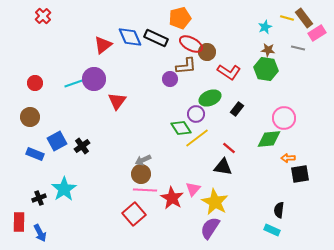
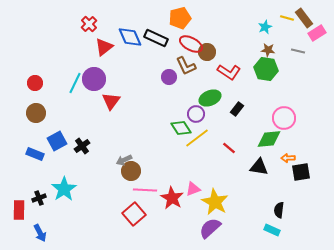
red cross at (43, 16): moved 46 px right, 8 px down
red triangle at (103, 45): moved 1 px right, 2 px down
gray line at (298, 48): moved 3 px down
brown L-shape at (186, 66): rotated 70 degrees clockwise
purple circle at (170, 79): moved 1 px left, 2 px up
cyan line at (75, 83): rotated 45 degrees counterclockwise
red triangle at (117, 101): moved 6 px left
brown circle at (30, 117): moved 6 px right, 4 px up
gray arrow at (143, 160): moved 19 px left
black triangle at (223, 167): moved 36 px right
brown circle at (141, 174): moved 10 px left, 3 px up
black square at (300, 174): moved 1 px right, 2 px up
pink triangle at (193, 189): rotated 28 degrees clockwise
red rectangle at (19, 222): moved 12 px up
purple semicircle at (210, 228): rotated 15 degrees clockwise
